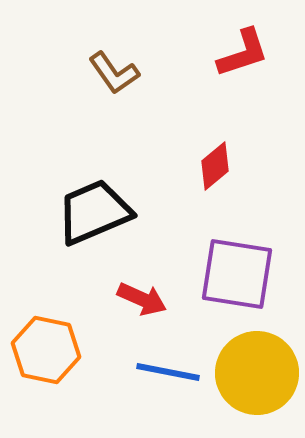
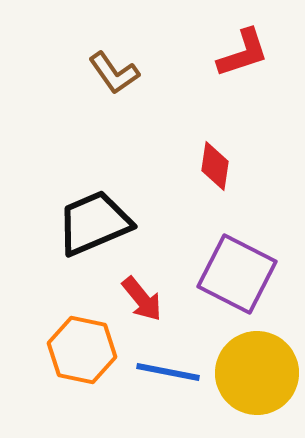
red diamond: rotated 42 degrees counterclockwise
black trapezoid: moved 11 px down
purple square: rotated 18 degrees clockwise
red arrow: rotated 27 degrees clockwise
orange hexagon: moved 36 px right
